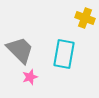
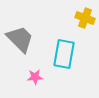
gray trapezoid: moved 11 px up
pink star: moved 5 px right; rotated 14 degrees clockwise
